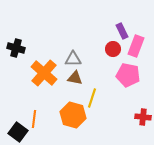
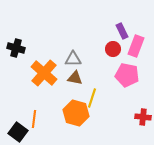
pink pentagon: moved 1 px left
orange hexagon: moved 3 px right, 2 px up
